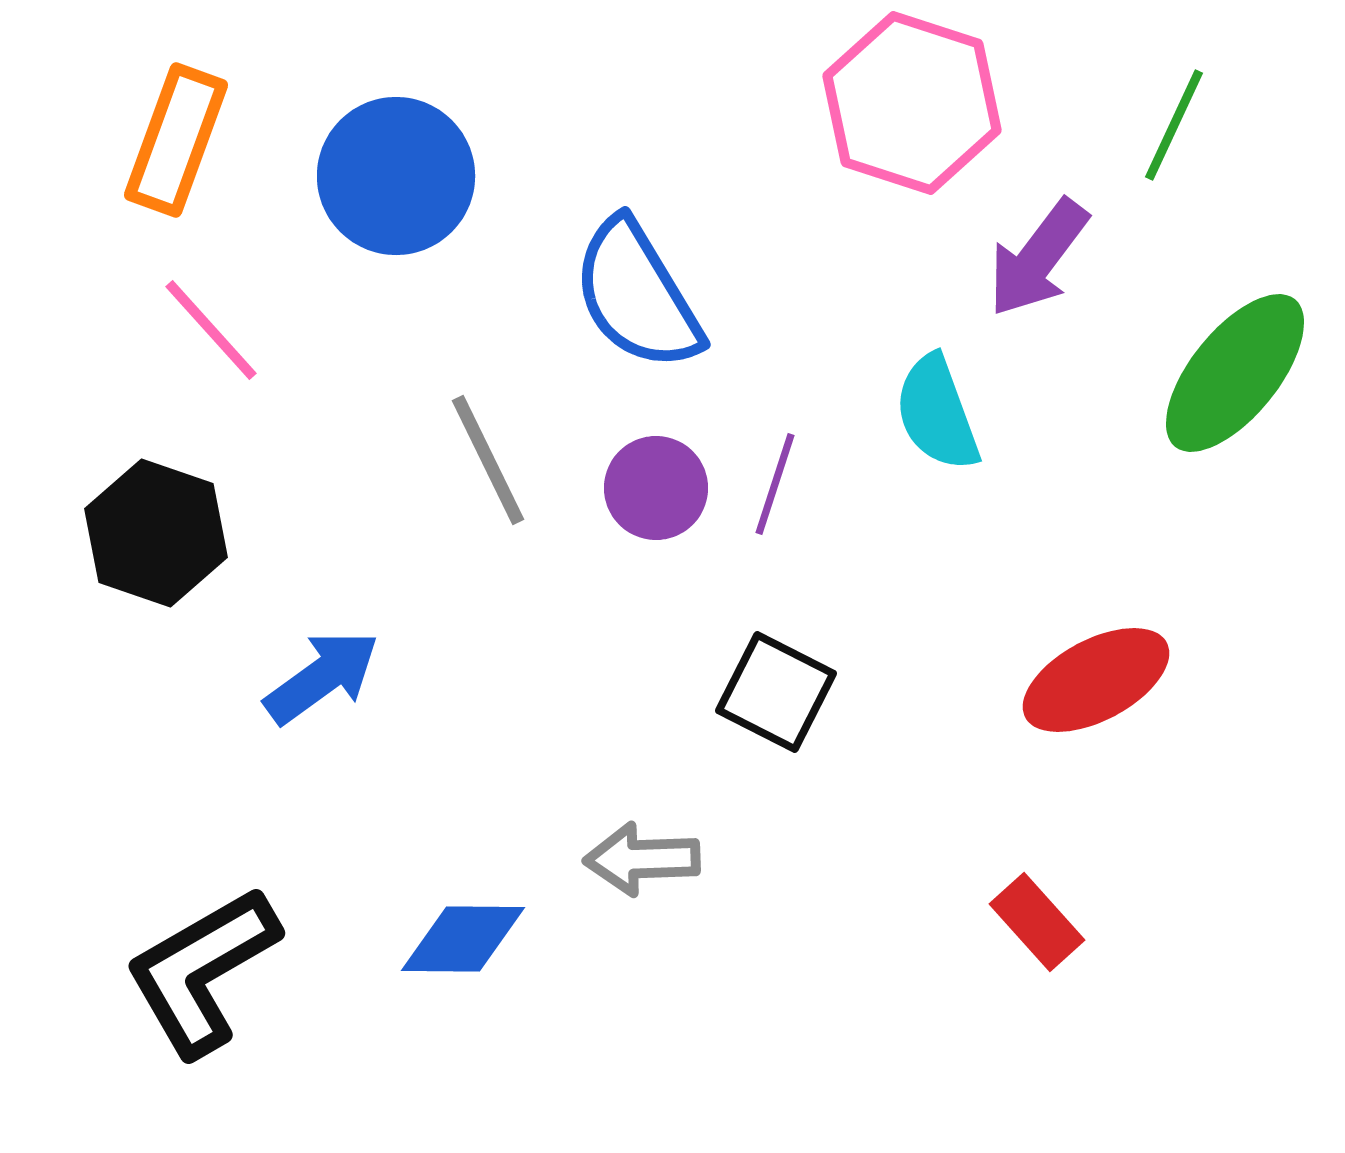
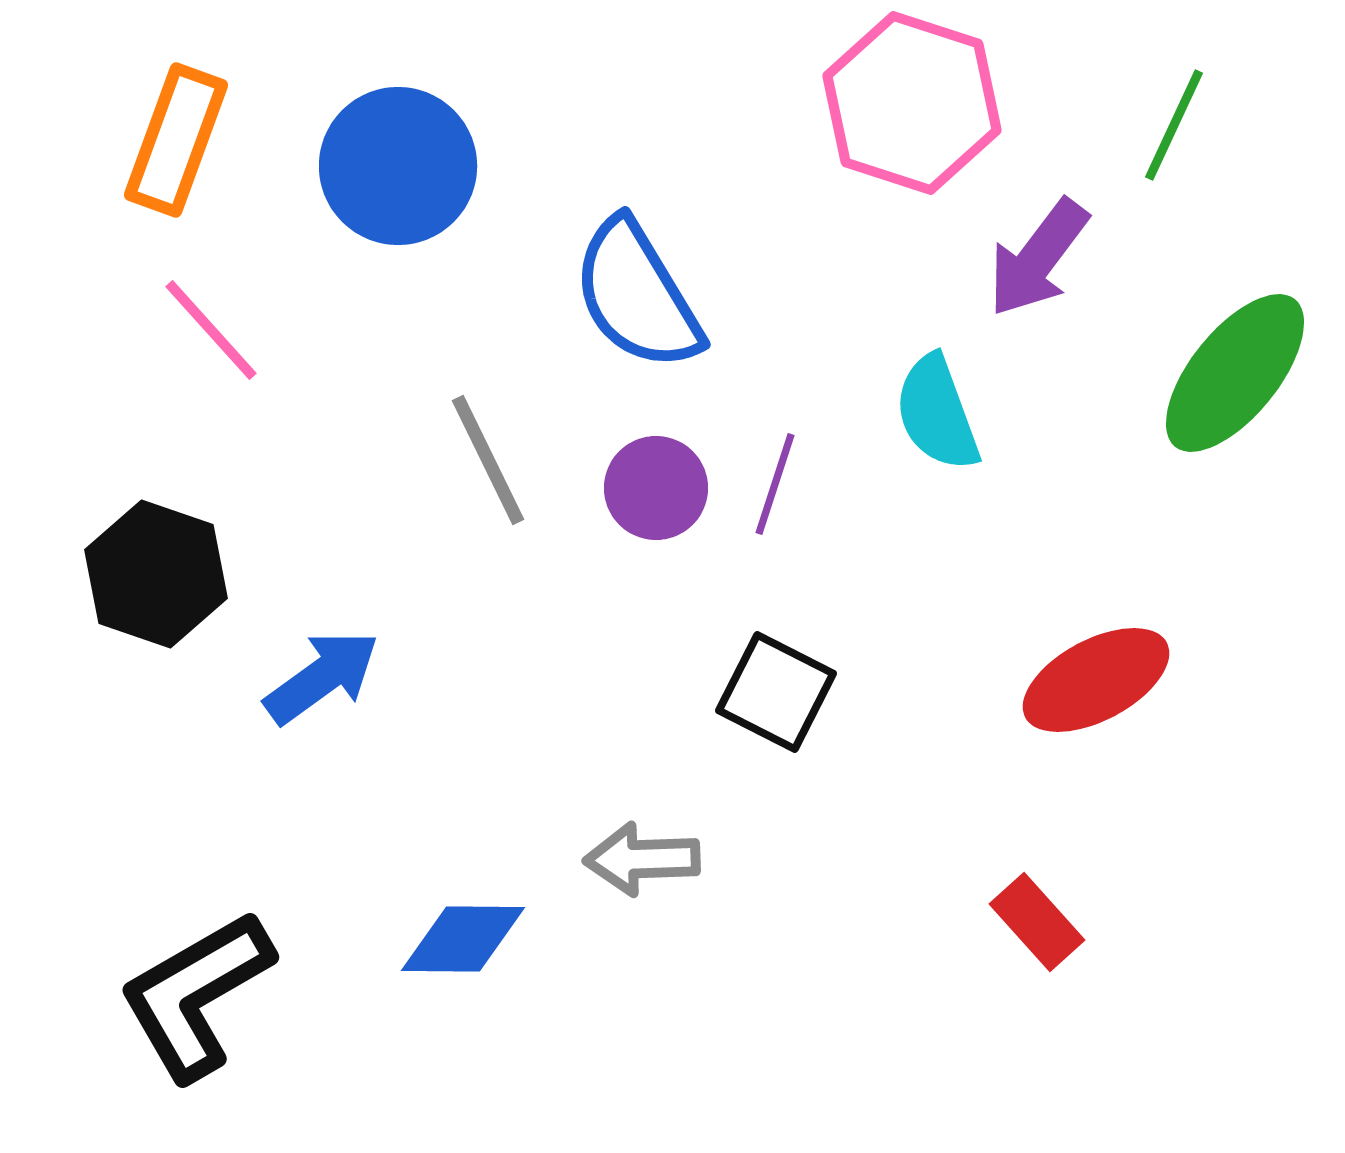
blue circle: moved 2 px right, 10 px up
black hexagon: moved 41 px down
black L-shape: moved 6 px left, 24 px down
